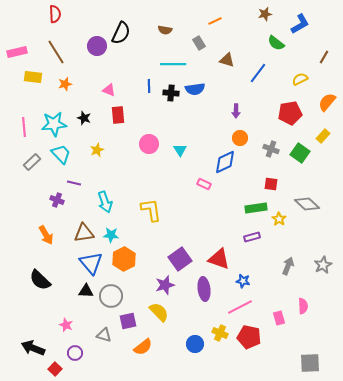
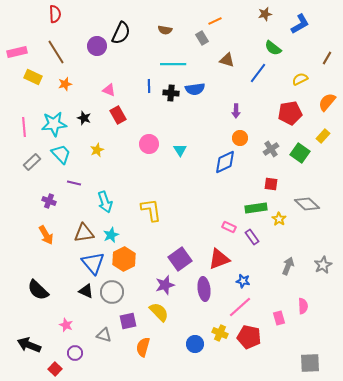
gray rectangle at (199, 43): moved 3 px right, 5 px up
green semicircle at (276, 43): moved 3 px left, 5 px down
brown line at (324, 57): moved 3 px right, 1 px down
yellow rectangle at (33, 77): rotated 18 degrees clockwise
red rectangle at (118, 115): rotated 24 degrees counterclockwise
gray cross at (271, 149): rotated 35 degrees clockwise
pink rectangle at (204, 184): moved 25 px right, 43 px down
purple cross at (57, 200): moved 8 px left, 1 px down
cyan star at (111, 235): rotated 28 degrees counterclockwise
purple rectangle at (252, 237): rotated 70 degrees clockwise
red triangle at (219, 259): rotated 40 degrees counterclockwise
blue triangle at (91, 263): moved 2 px right
black semicircle at (40, 280): moved 2 px left, 10 px down
black triangle at (86, 291): rotated 21 degrees clockwise
gray circle at (111, 296): moved 1 px right, 4 px up
pink line at (240, 307): rotated 15 degrees counterclockwise
orange semicircle at (143, 347): rotated 144 degrees clockwise
black arrow at (33, 348): moved 4 px left, 3 px up
